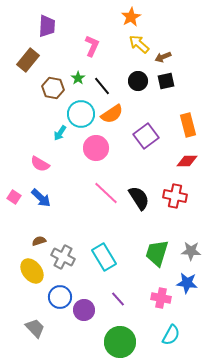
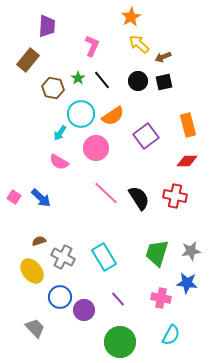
black square: moved 2 px left, 1 px down
black line: moved 6 px up
orange semicircle: moved 1 px right, 2 px down
pink semicircle: moved 19 px right, 2 px up
gray star: rotated 12 degrees counterclockwise
